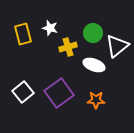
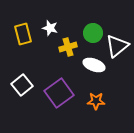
white square: moved 1 px left, 7 px up
orange star: moved 1 px down
